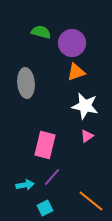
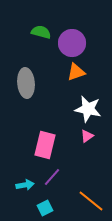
white star: moved 3 px right, 3 px down
